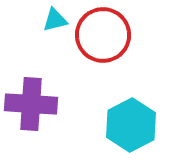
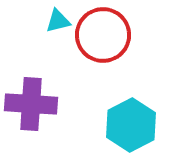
cyan triangle: moved 3 px right, 1 px down
